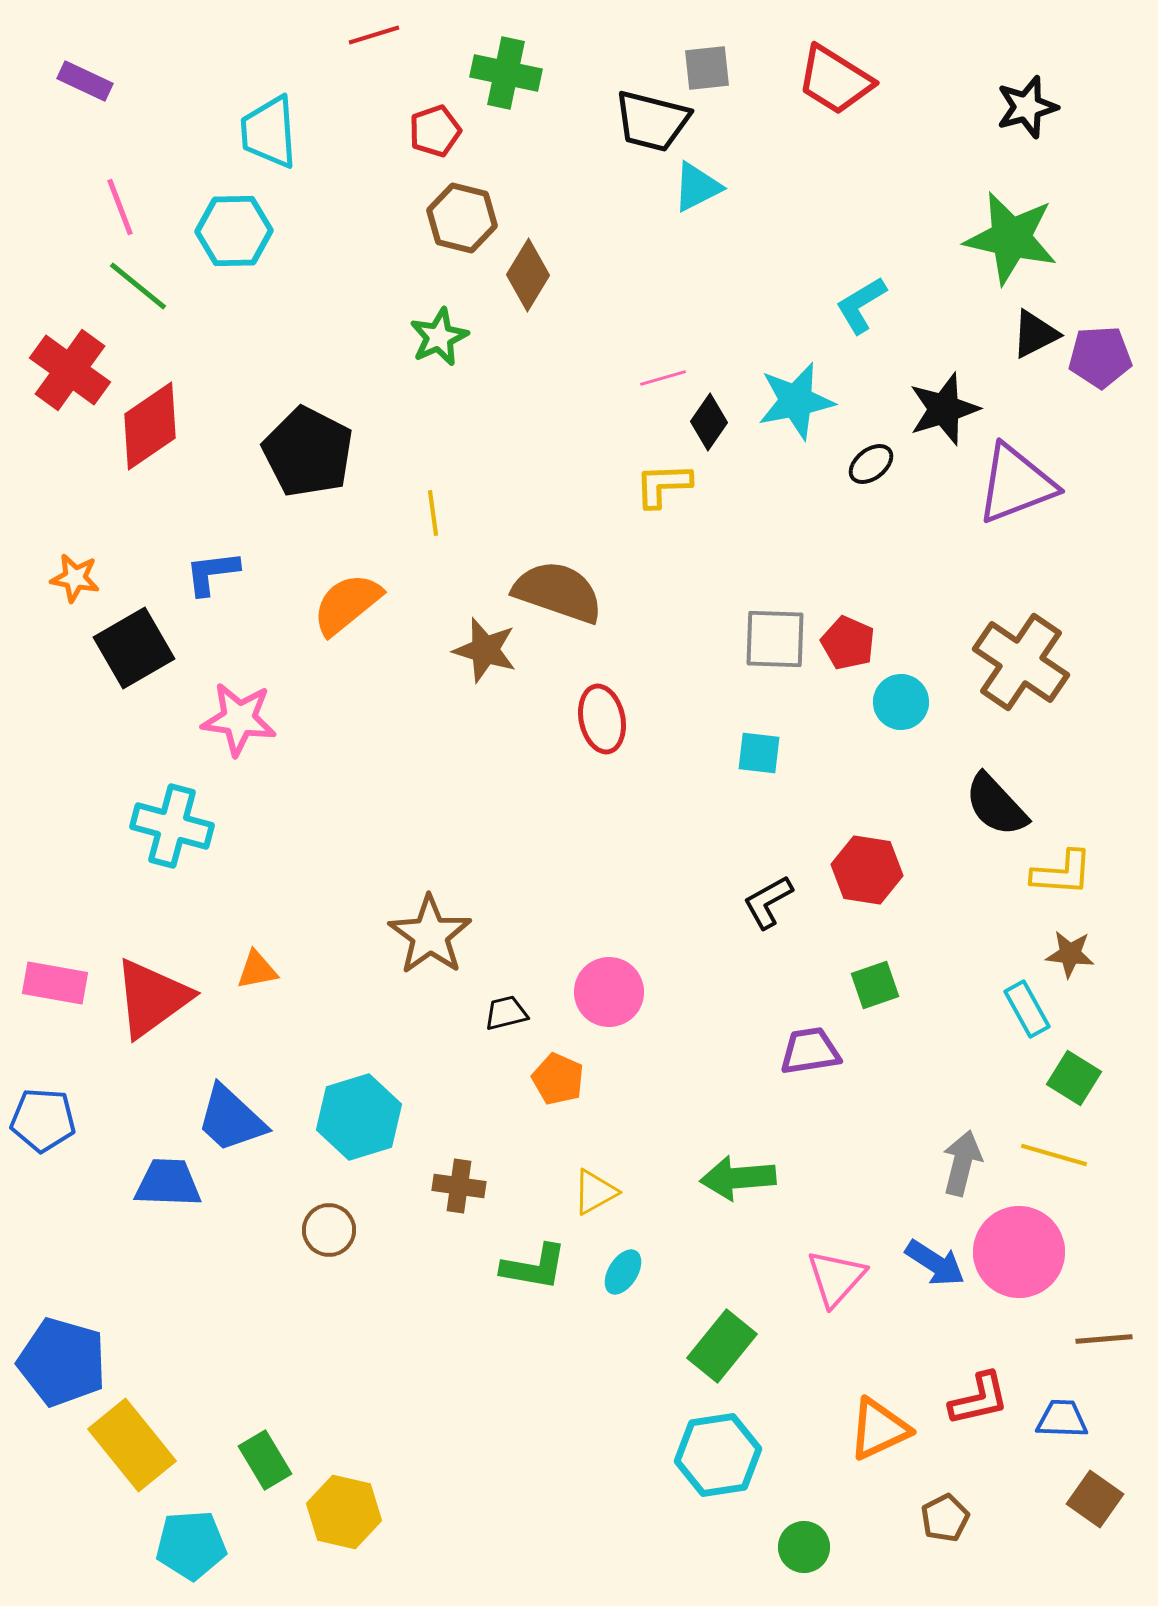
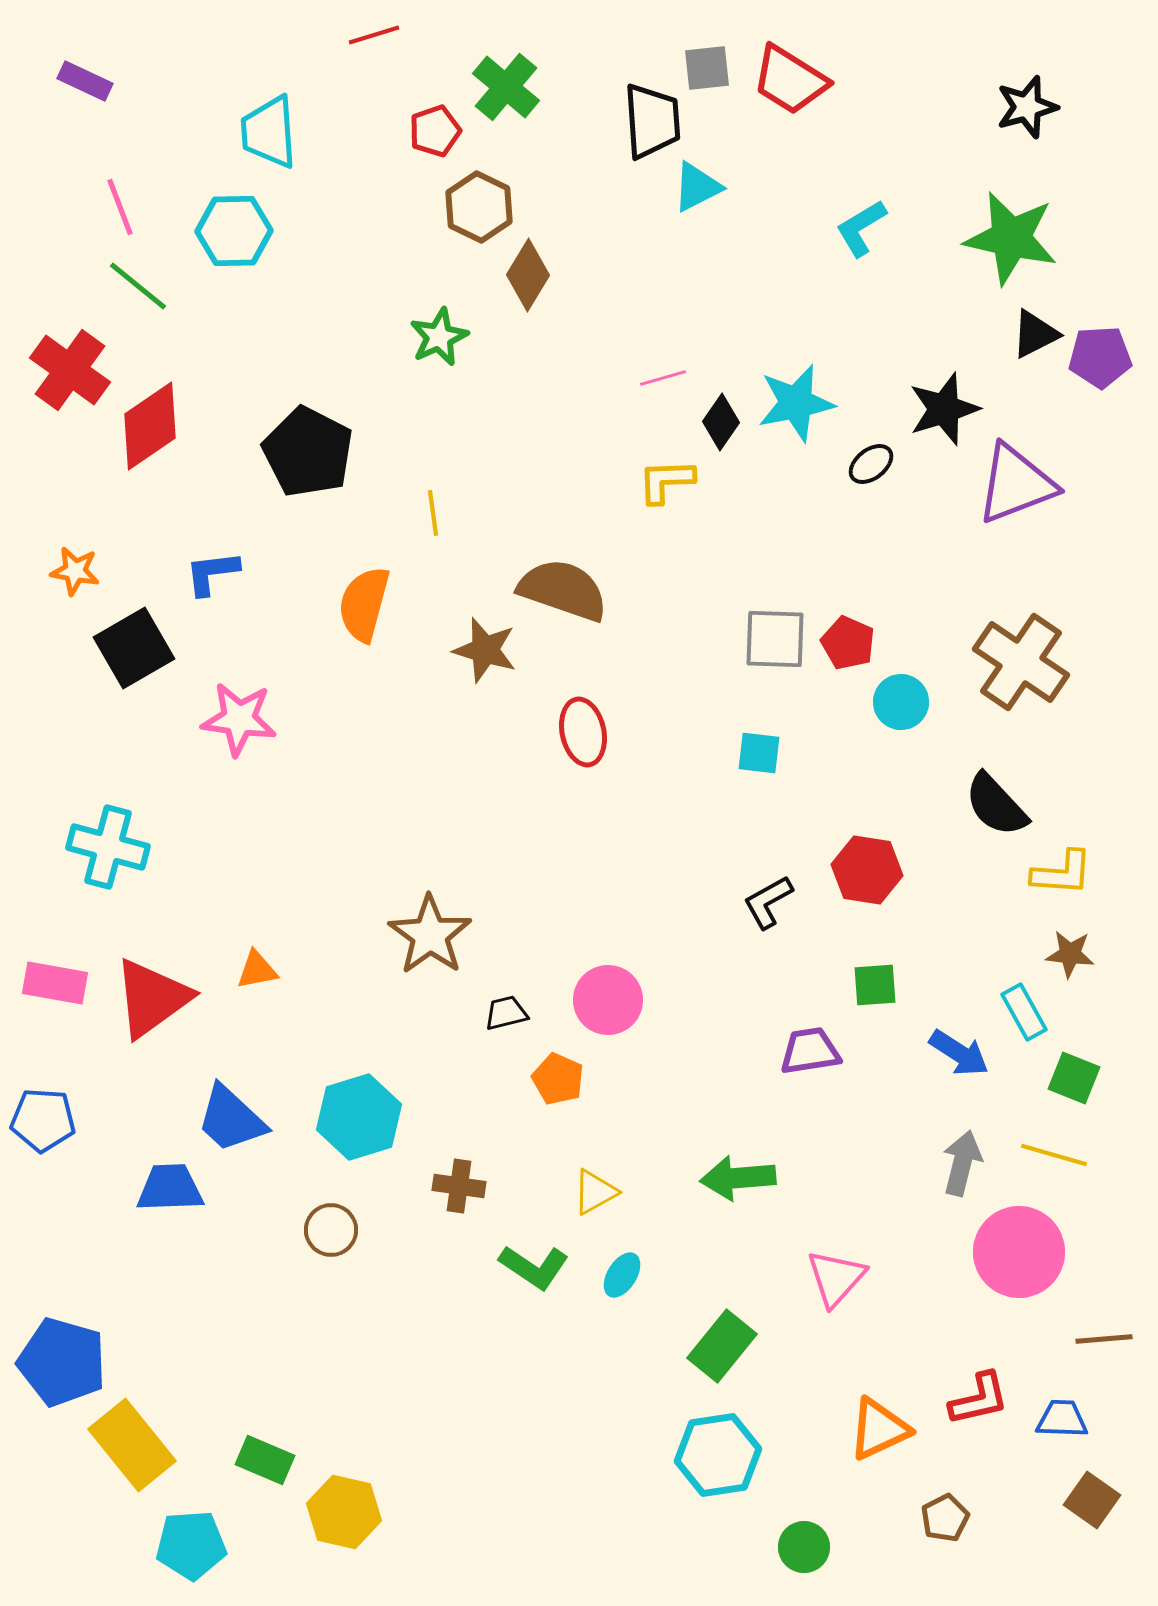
green cross at (506, 73): moved 14 px down; rotated 28 degrees clockwise
red trapezoid at (835, 80): moved 45 px left
black trapezoid at (652, 121): rotated 108 degrees counterclockwise
brown hexagon at (462, 218): moved 17 px right, 11 px up; rotated 12 degrees clockwise
cyan L-shape at (861, 305): moved 77 px up
cyan star at (796, 401): moved 2 px down
black diamond at (709, 422): moved 12 px right
yellow L-shape at (663, 485): moved 3 px right, 4 px up
orange star at (75, 578): moved 7 px up
brown semicircle at (558, 592): moved 5 px right, 2 px up
orange semicircle at (347, 604): moved 17 px right; rotated 36 degrees counterclockwise
red ellipse at (602, 719): moved 19 px left, 13 px down
cyan cross at (172, 826): moved 64 px left, 21 px down
green square at (875, 985): rotated 15 degrees clockwise
pink circle at (609, 992): moved 1 px left, 8 px down
cyan rectangle at (1027, 1009): moved 3 px left, 3 px down
green square at (1074, 1078): rotated 10 degrees counterclockwise
blue trapezoid at (168, 1183): moved 2 px right, 5 px down; rotated 4 degrees counterclockwise
brown circle at (329, 1230): moved 2 px right
blue arrow at (935, 1263): moved 24 px right, 210 px up
green L-shape at (534, 1267): rotated 24 degrees clockwise
cyan ellipse at (623, 1272): moved 1 px left, 3 px down
green rectangle at (265, 1460): rotated 36 degrees counterclockwise
brown square at (1095, 1499): moved 3 px left, 1 px down
